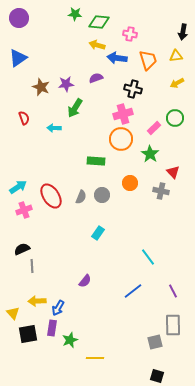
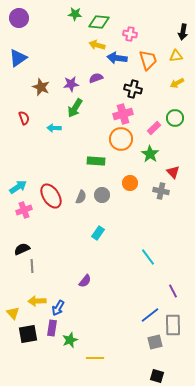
purple star at (66, 84): moved 5 px right
blue line at (133, 291): moved 17 px right, 24 px down
